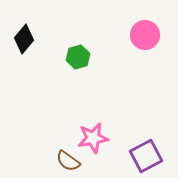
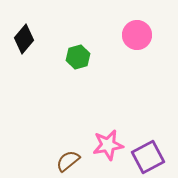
pink circle: moved 8 px left
pink star: moved 15 px right, 7 px down
purple square: moved 2 px right, 1 px down
brown semicircle: rotated 105 degrees clockwise
